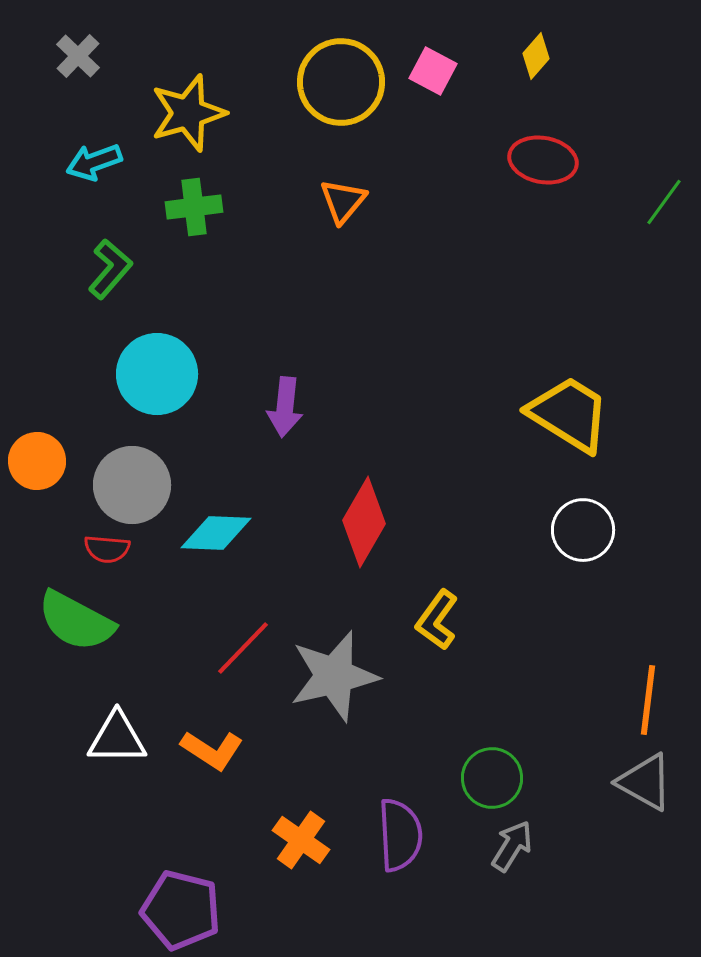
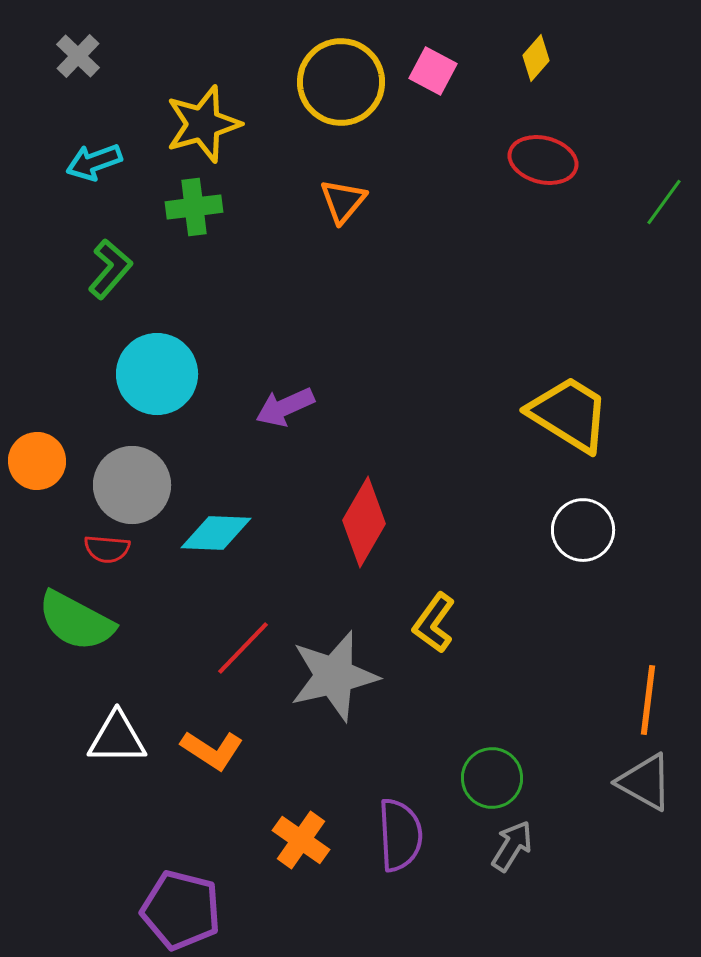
yellow diamond: moved 2 px down
yellow star: moved 15 px right, 11 px down
red ellipse: rotated 4 degrees clockwise
purple arrow: rotated 60 degrees clockwise
yellow L-shape: moved 3 px left, 3 px down
